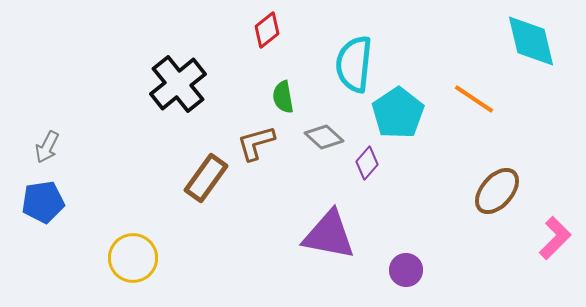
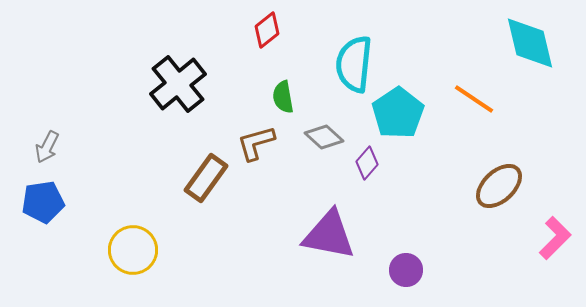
cyan diamond: moved 1 px left, 2 px down
brown ellipse: moved 2 px right, 5 px up; rotated 6 degrees clockwise
yellow circle: moved 8 px up
